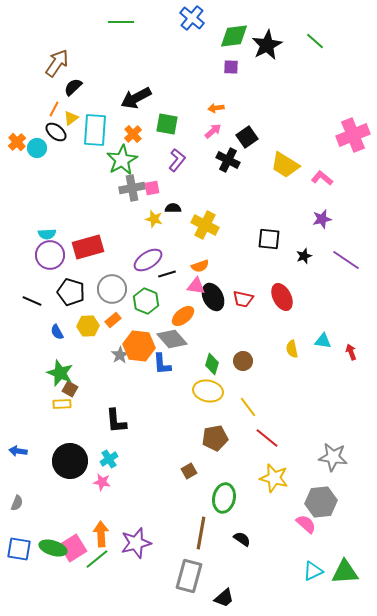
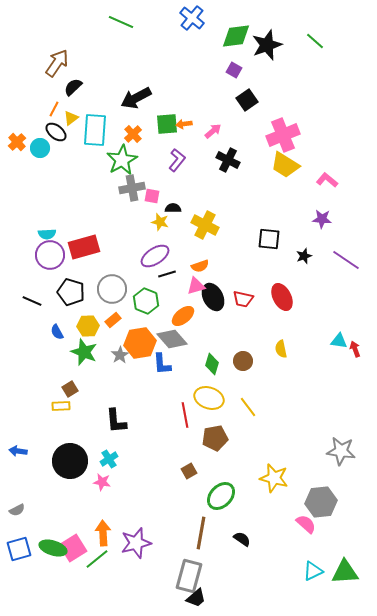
green line at (121, 22): rotated 25 degrees clockwise
green diamond at (234, 36): moved 2 px right
black star at (267, 45): rotated 8 degrees clockwise
purple square at (231, 67): moved 3 px right, 3 px down; rotated 28 degrees clockwise
orange arrow at (216, 108): moved 32 px left, 16 px down
green square at (167, 124): rotated 15 degrees counterclockwise
pink cross at (353, 135): moved 70 px left
black square at (247, 137): moved 37 px up
cyan circle at (37, 148): moved 3 px right
pink L-shape at (322, 178): moved 5 px right, 2 px down
pink square at (152, 188): moved 8 px down; rotated 21 degrees clockwise
yellow star at (154, 219): moved 6 px right, 3 px down
purple star at (322, 219): rotated 18 degrees clockwise
red rectangle at (88, 247): moved 4 px left
purple ellipse at (148, 260): moved 7 px right, 4 px up
pink triangle at (196, 286): rotated 24 degrees counterclockwise
cyan triangle at (323, 341): moved 16 px right
orange hexagon at (139, 346): moved 1 px right, 3 px up; rotated 16 degrees counterclockwise
yellow semicircle at (292, 349): moved 11 px left
red arrow at (351, 352): moved 4 px right, 3 px up
green star at (60, 373): moved 24 px right, 21 px up
brown square at (70, 389): rotated 28 degrees clockwise
yellow ellipse at (208, 391): moved 1 px right, 7 px down; rotated 8 degrees clockwise
yellow rectangle at (62, 404): moved 1 px left, 2 px down
red line at (267, 438): moved 82 px left, 23 px up; rotated 40 degrees clockwise
gray star at (333, 457): moved 8 px right, 6 px up
green ellipse at (224, 498): moved 3 px left, 2 px up; rotated 32 degrees clockwise
gray semicircle at (17, 503): moved 7 px down; rotated 42 degrees clockwise
orange arrow at (101, 534): moved 2 px right, 1 px up
blue square at (19, 549): rotated 25 degrees counterclockwise
black trapezoid at (224, 598): moved 28 px left
